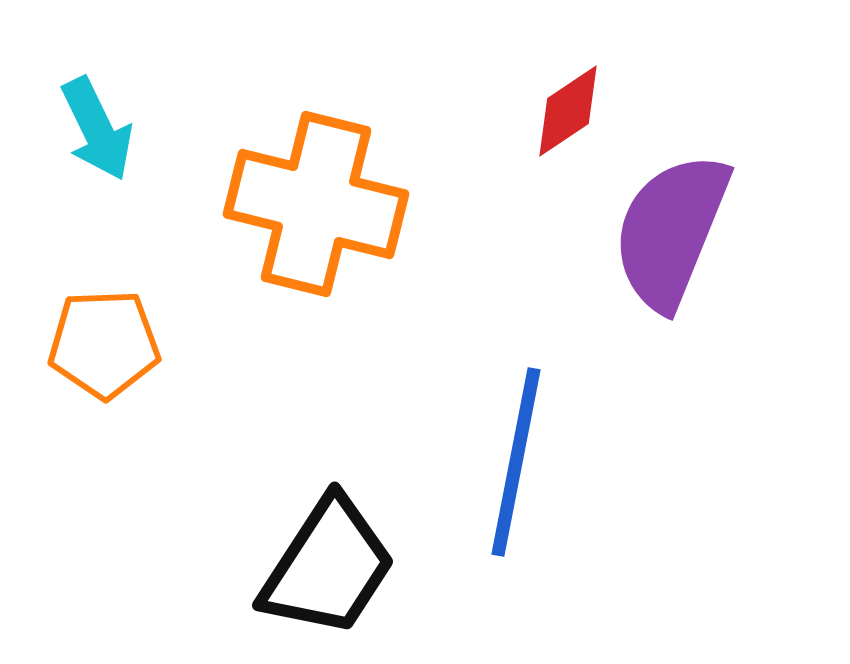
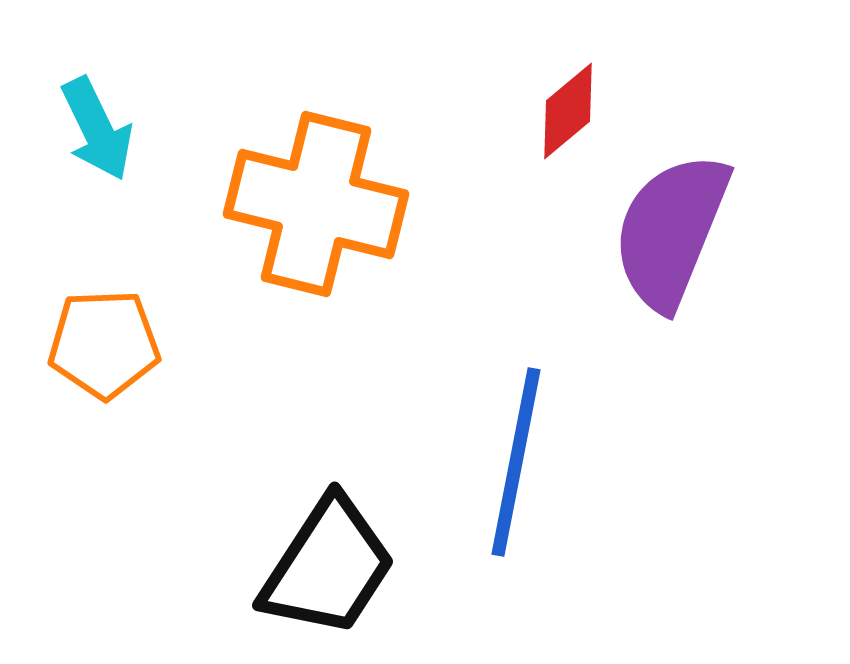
red diamond: rotated 6 degrees counterclockwise
